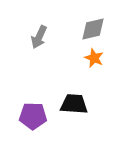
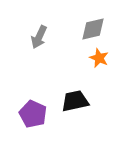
orange star: moved 5 px right
black trapezoid: moved 1 px right, 3 px up; rotated 16 degrees counterclockwise
purple pentagon: moved 2 px up; rotated 24 degrees clockwise
